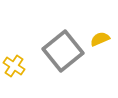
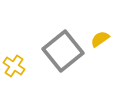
yellow semicircle: rotated 12 degrees counterclockwise
